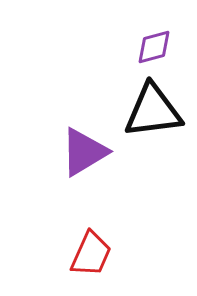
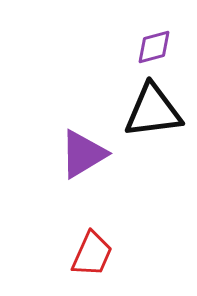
purple triangle: moved 1 px left, 2 px down
red trapezoid: moved 1 px right
